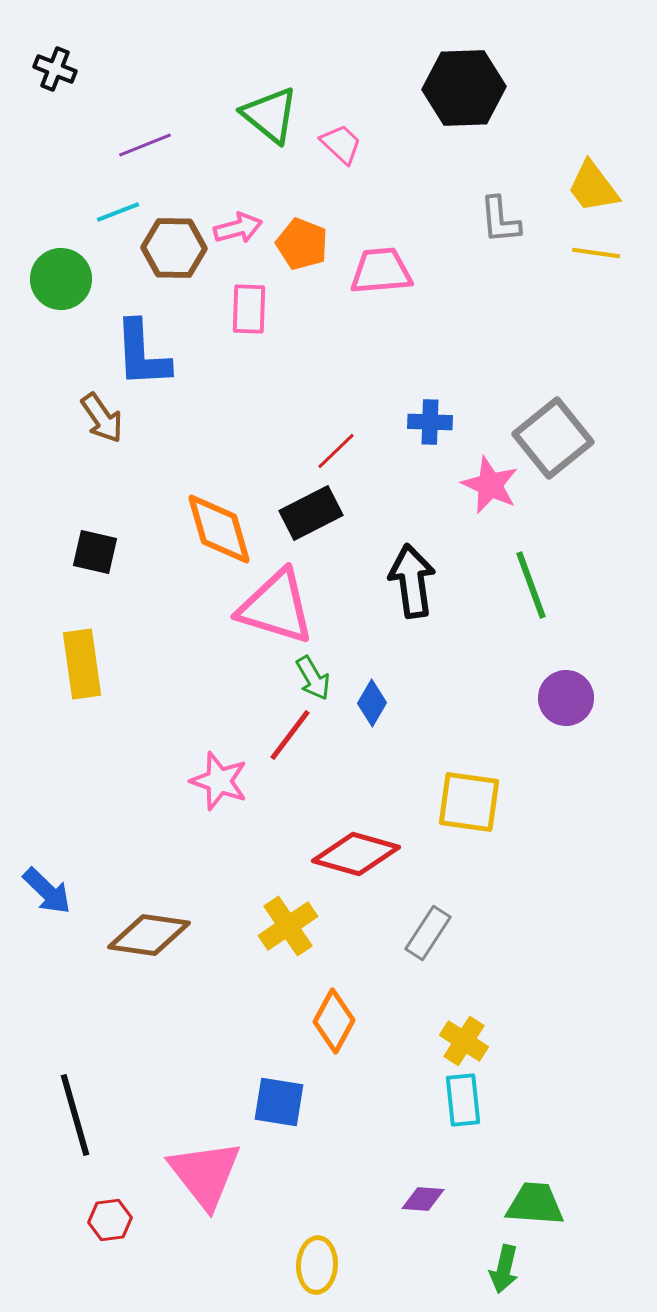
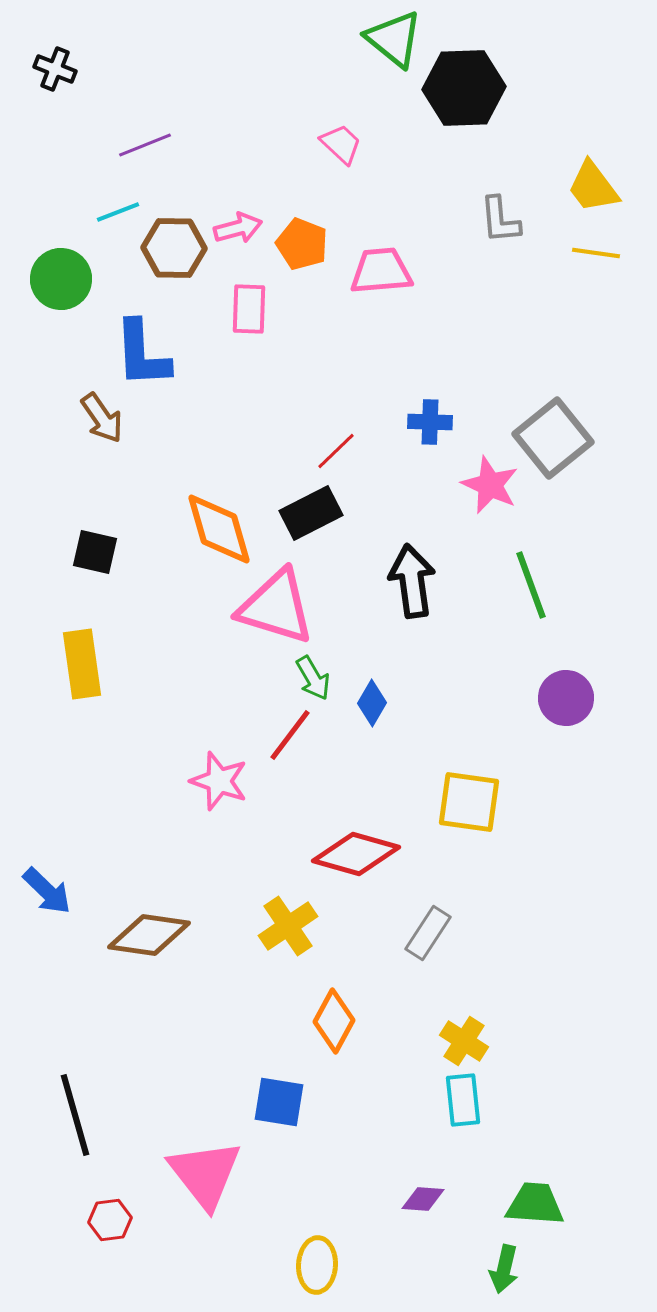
green triangle at (270, 115): moved 124 px right, 76 px up
